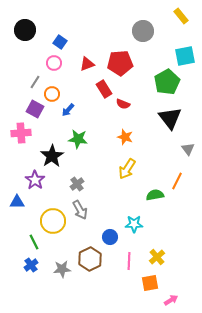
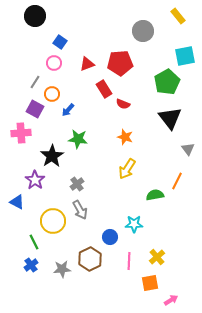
yellow rectangle: moved 3 px left
black circle: moved 10 px right, 14 px up
blue triangle: rotated 28 degrees clockwise
